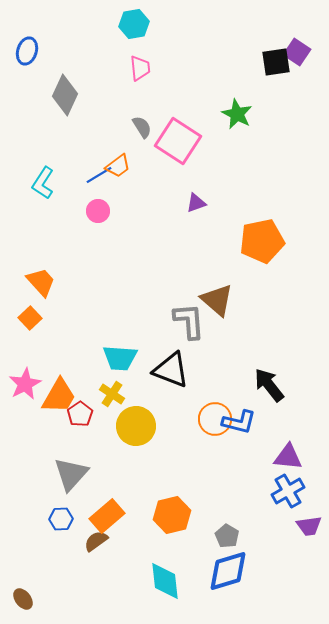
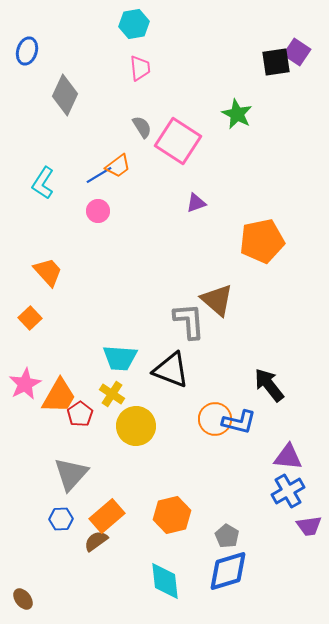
orange trapezoid at (41, 282): moved 7 px right, 10 px up
